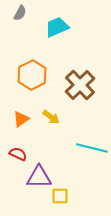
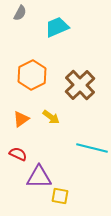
yellow square: rotated 12 degrees clockwise
